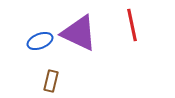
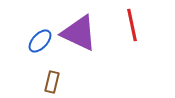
blue ellipse: rotated 25 degrees counterclockwise
brown rectangle: moved 1 px right, 1 px down
